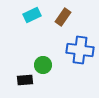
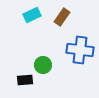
brown rectangle: moved 1 px left
